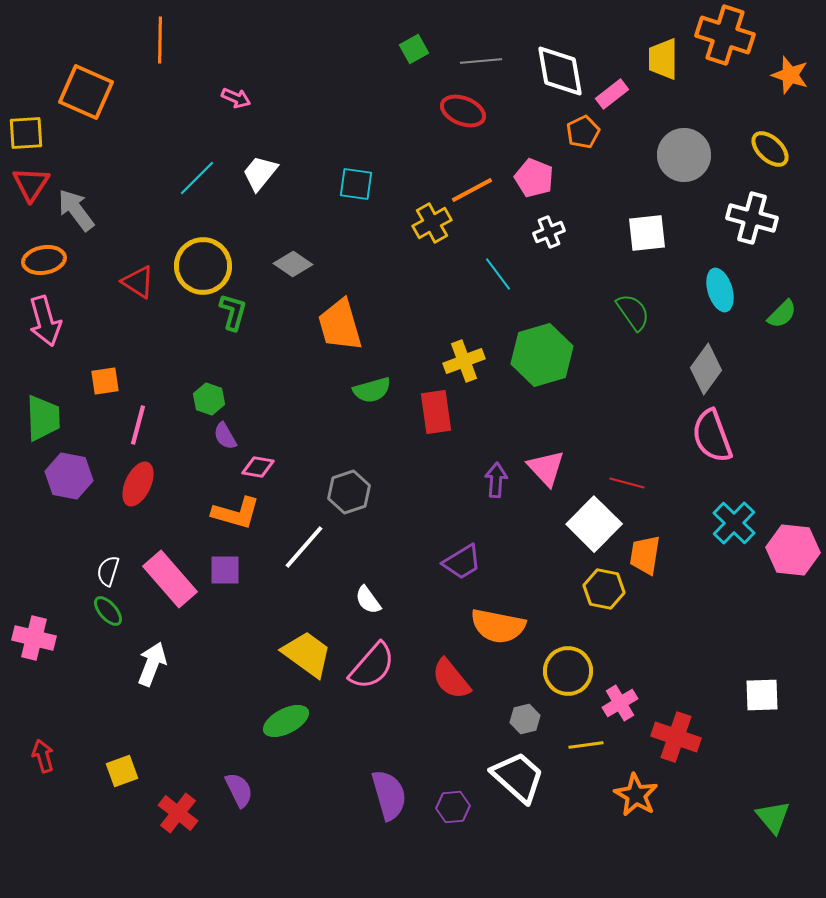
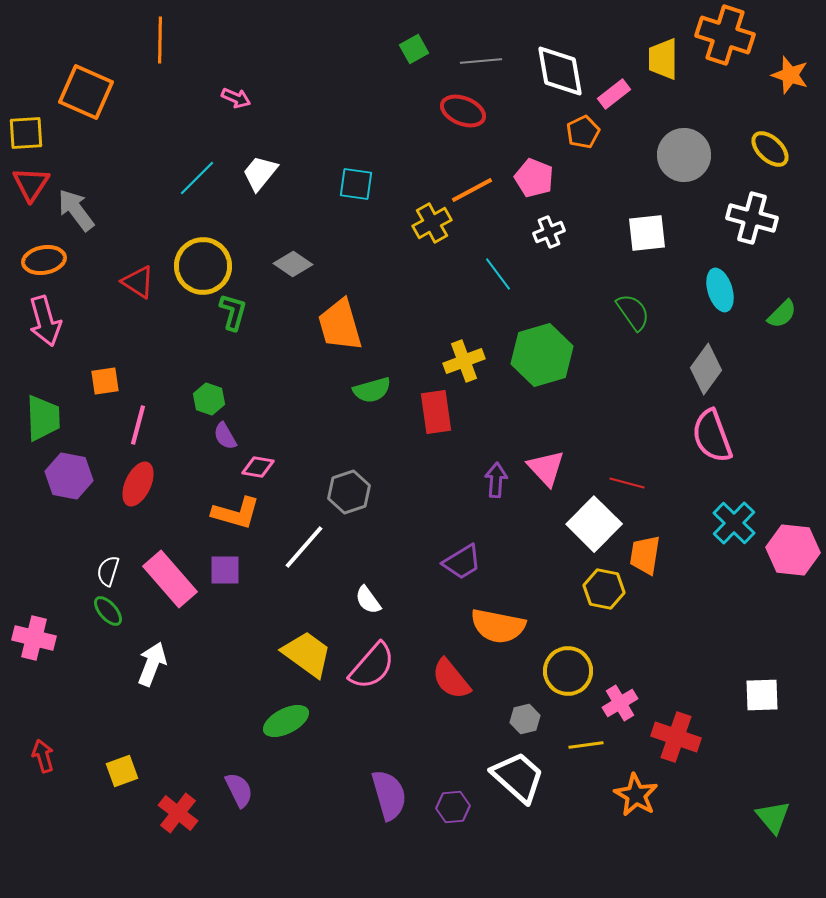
pink rectangle at (612, 94): moved 2 px right
